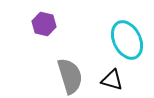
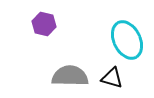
gray semicircle: rotated 72 degrees counterclockwise
black triangle: moved 2 px up
